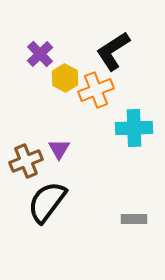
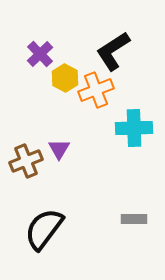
black semicircle: moved 3 px left, 27 px down
